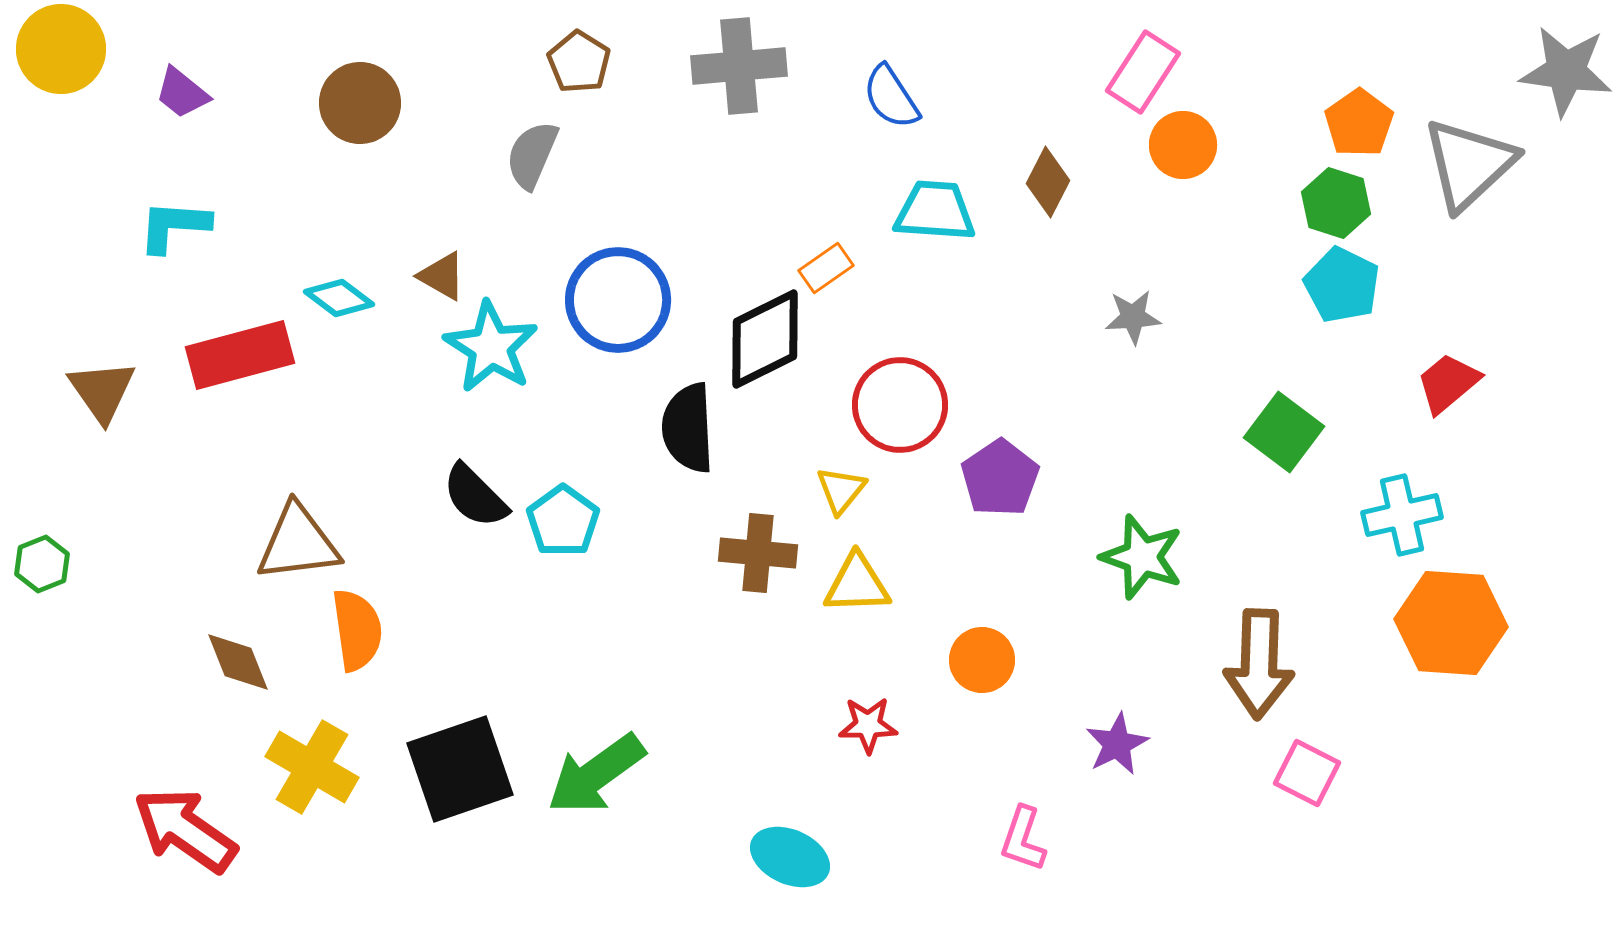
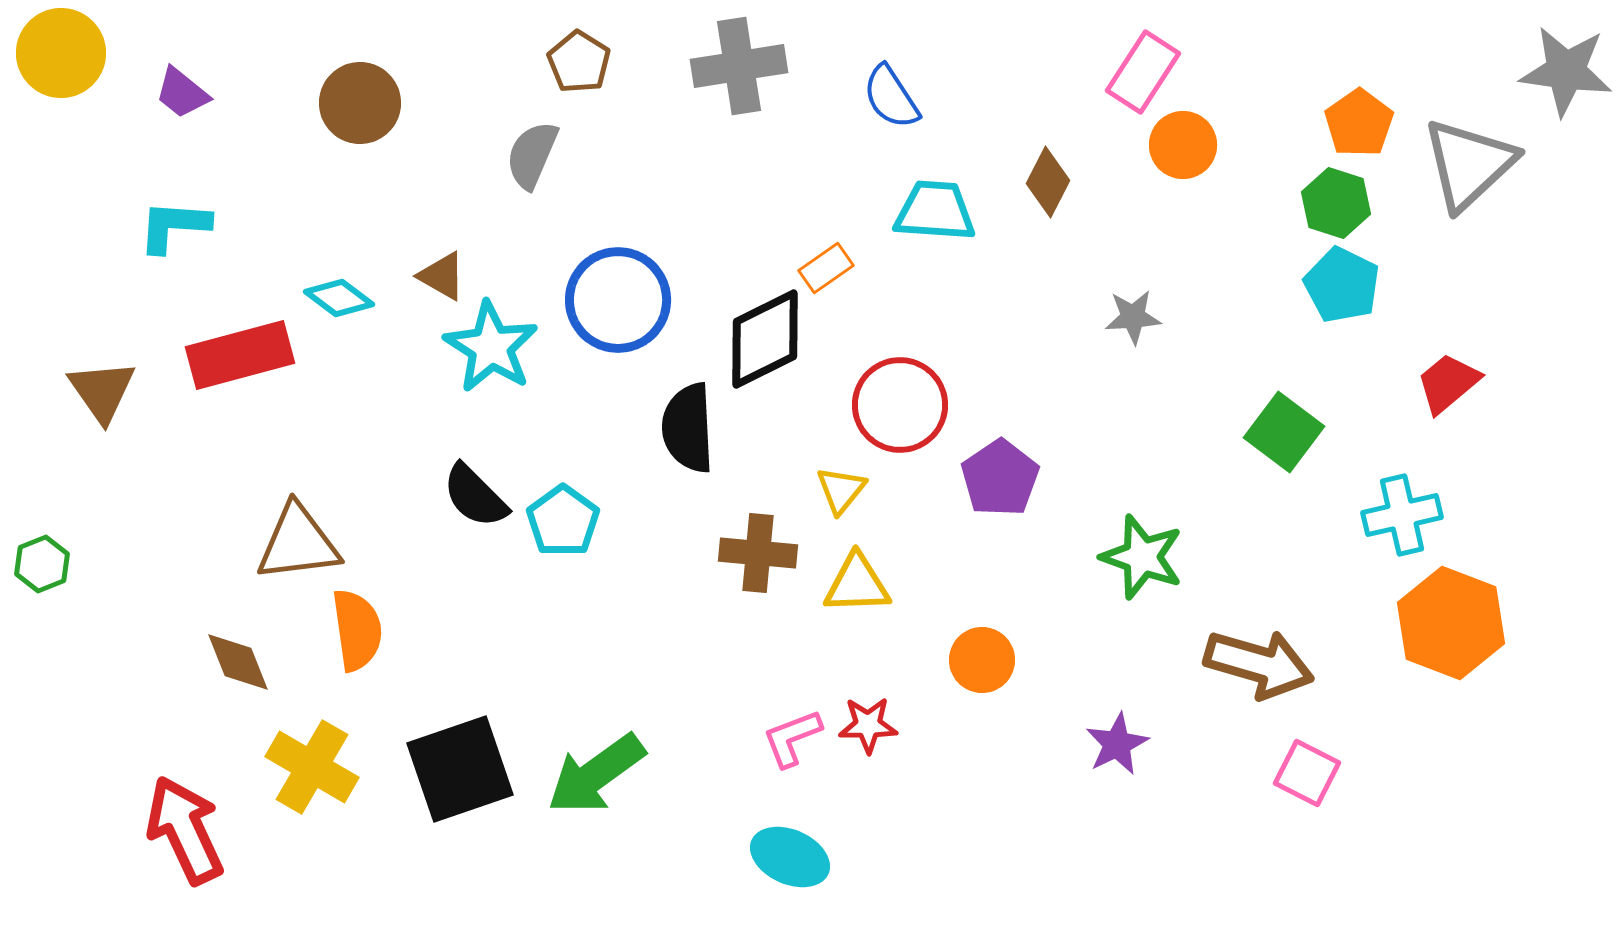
yellow circle at (61, 49): moved 4 px down
gray cross at (739, 66): rotated 4 degrees counterclockwise
orange hexagon at (1451, 623): rotated 17 degrees clockwise
brown arrow at (1259, 664): rotated 76 degrees counterclockwise
red arrow at (185, 830): rotated 30 degrees clockwise
pink L-shape at (1023, 839): moved 231 px left, 101 px up; rotated 50 degrees clockwise
